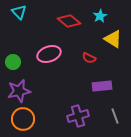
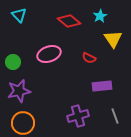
cyan triangle: moved 3 px down
yellow triangle: rotated 24 degrees clockwise
orange circle: moved 4 px down
